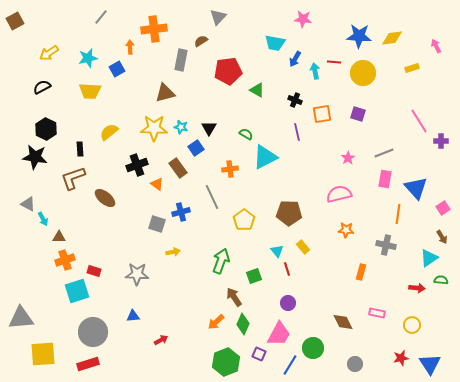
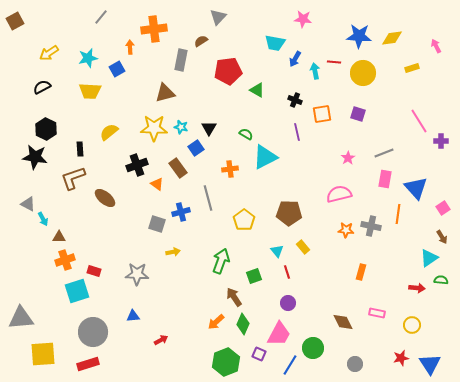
gray line at (212, 197): moved 4 px left, 1 px down; rotated 10 degrees clockwise
gray cross at (386, 245): moved 15 px left, 19 px up
red line at (287, 269): moved 3 px down
